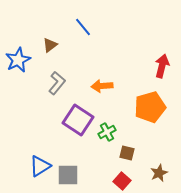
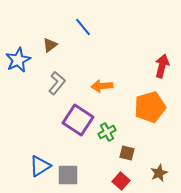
red square: moved 1 px left
